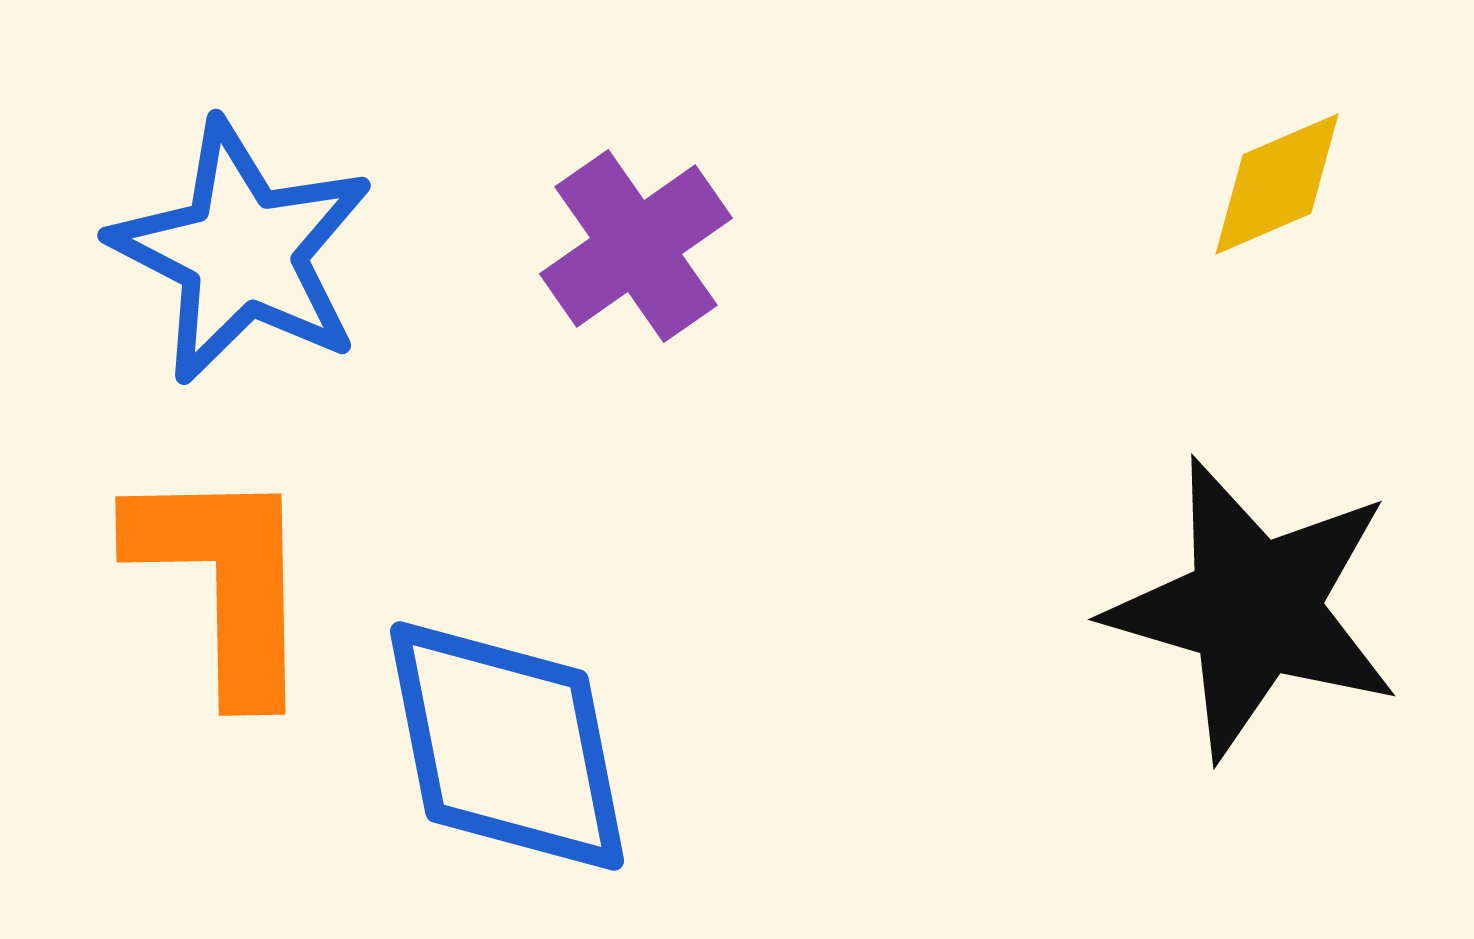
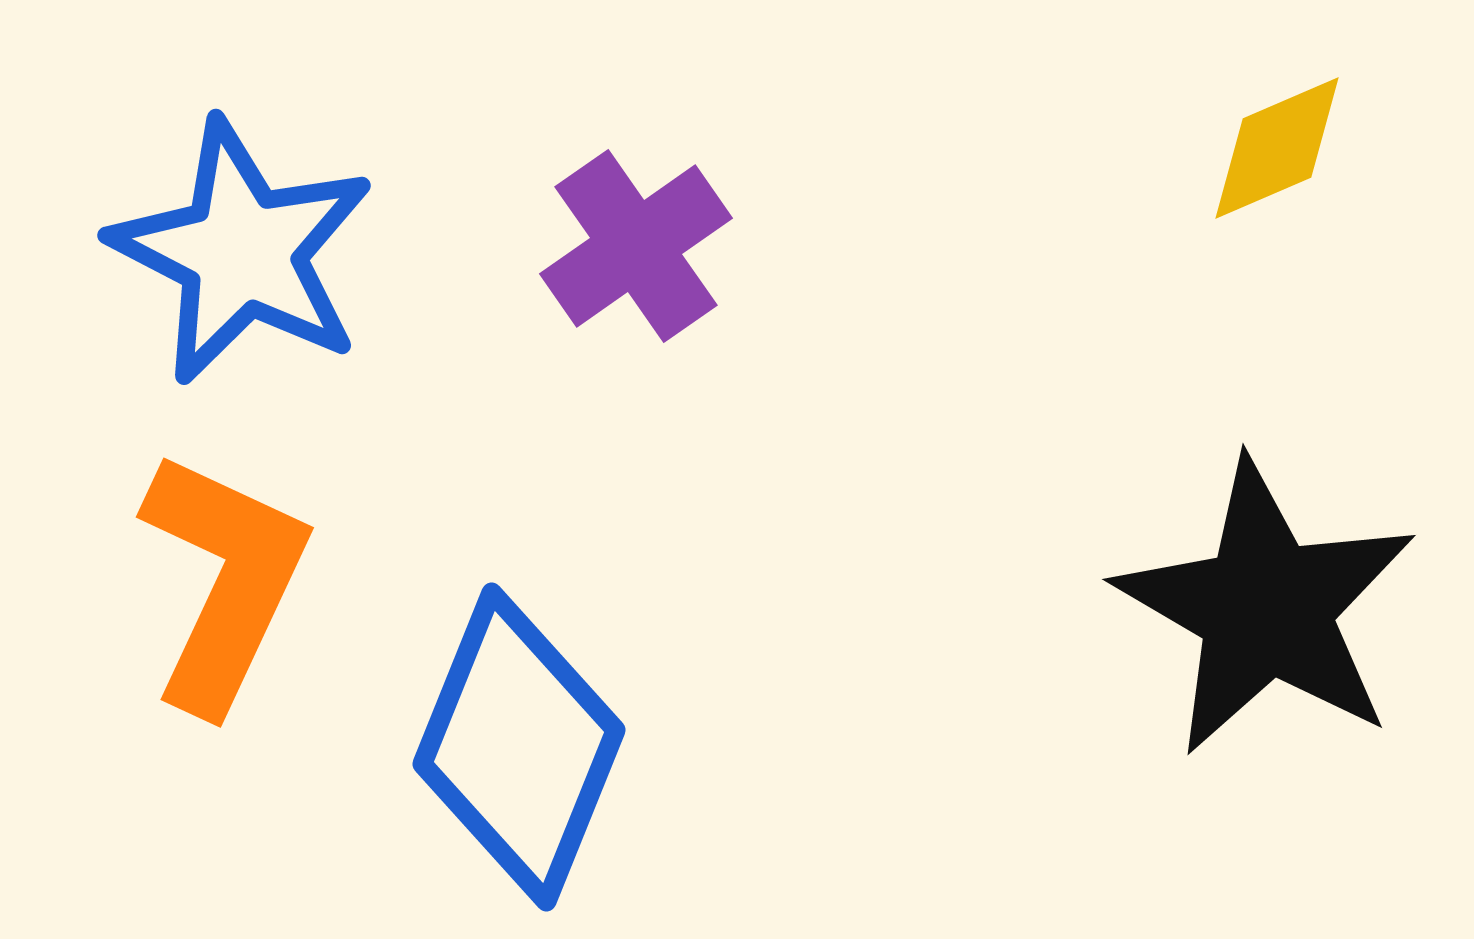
yellow diamond: moved 36 px up
orange L-shape: rotated 26 degrees clockwise
black star: moved 12 px right; rotated 14 degrees clockwise
blue diamond: moved 12 px right, 1 px down; rotated 33 degrees clockwise
